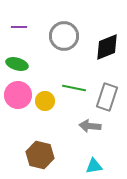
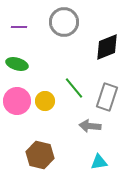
gray circle: moved 14 px up
green line: rotated 40 degrees clockwise
pink circle: moved 1 px left, 6 px down
cyan triangle: moved 5 px right, 4 px up
